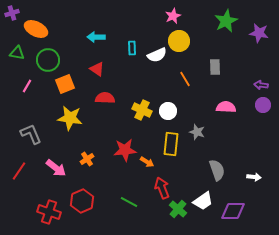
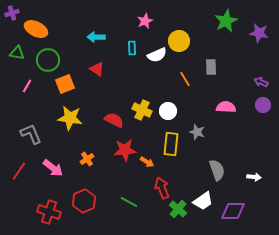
pink star: moved 28 px left, 5 px down
gray rectangle: moved 4 px left
purple arrow: moved 3 px up; rotated 16 degrees clockwise
red semicircle: moved 9 px right, 22 px down; rotated 24 degrees clockwise
pink arrow: moved 3 px left
red hexagon: moved 2 px right
